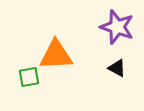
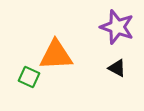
green square: rotated 35 degrees clockwise
